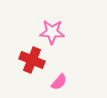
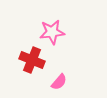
pink star: rotated 10 degrees counterclockwise
